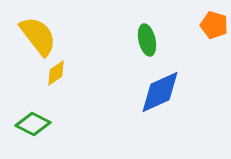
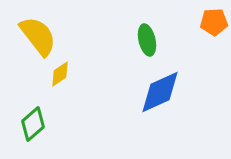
orange pentagon: moved 3 px up; rotated 20 degrees counterclockwise
yellow diamond: moved 4 px right, 1 px down
green diamond: rotated 68 degrees counterclockwise
